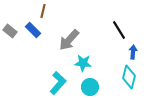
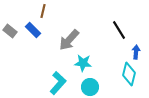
blue arrow: moved 3 px right
cyan diamond: moved 3 px up
